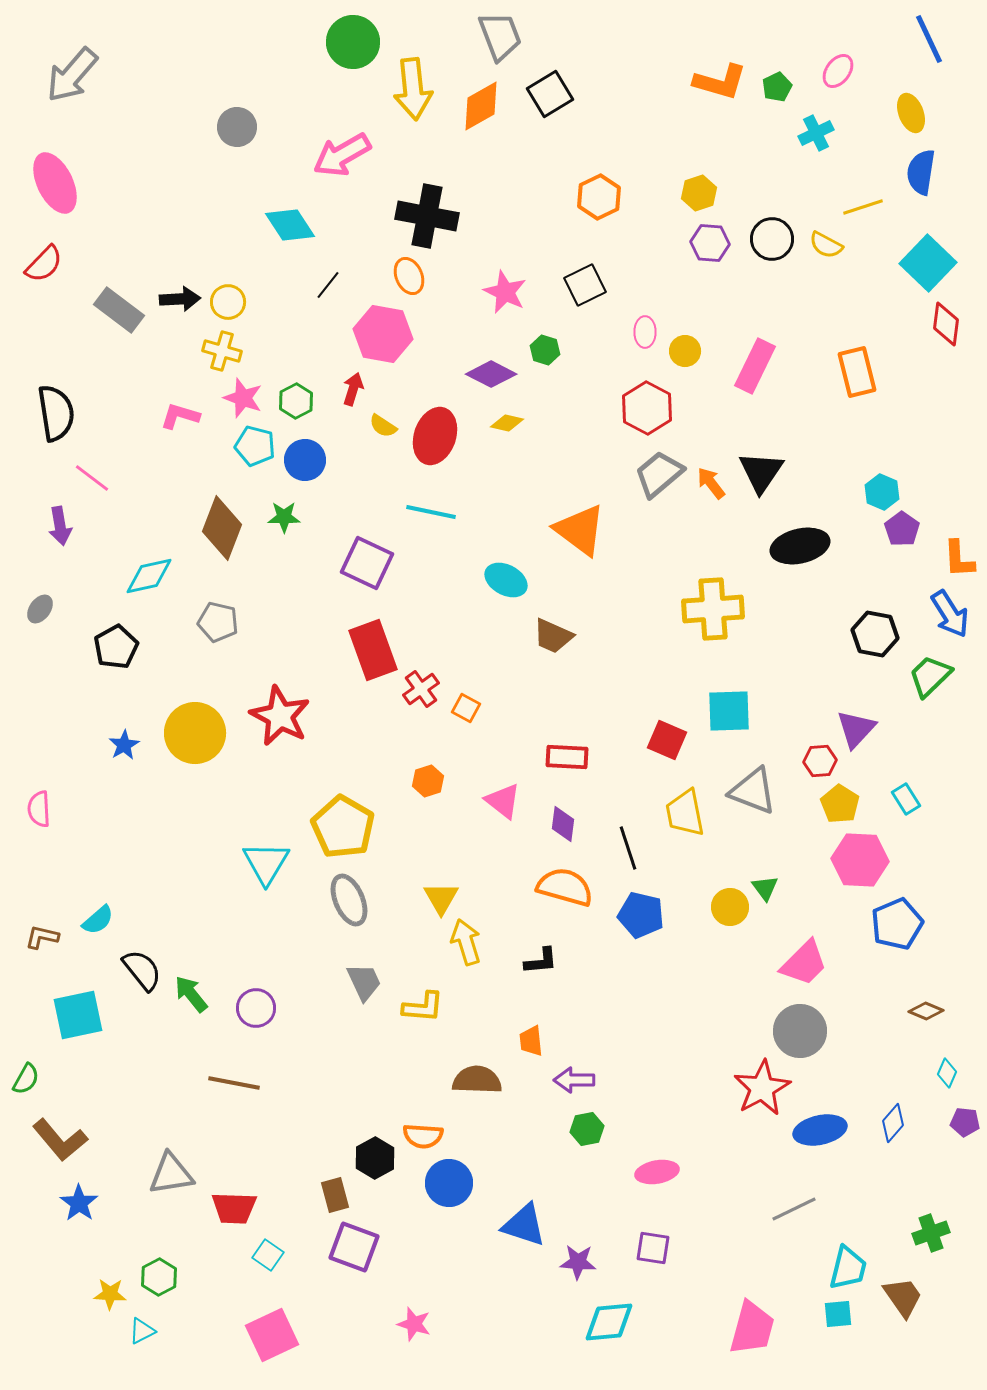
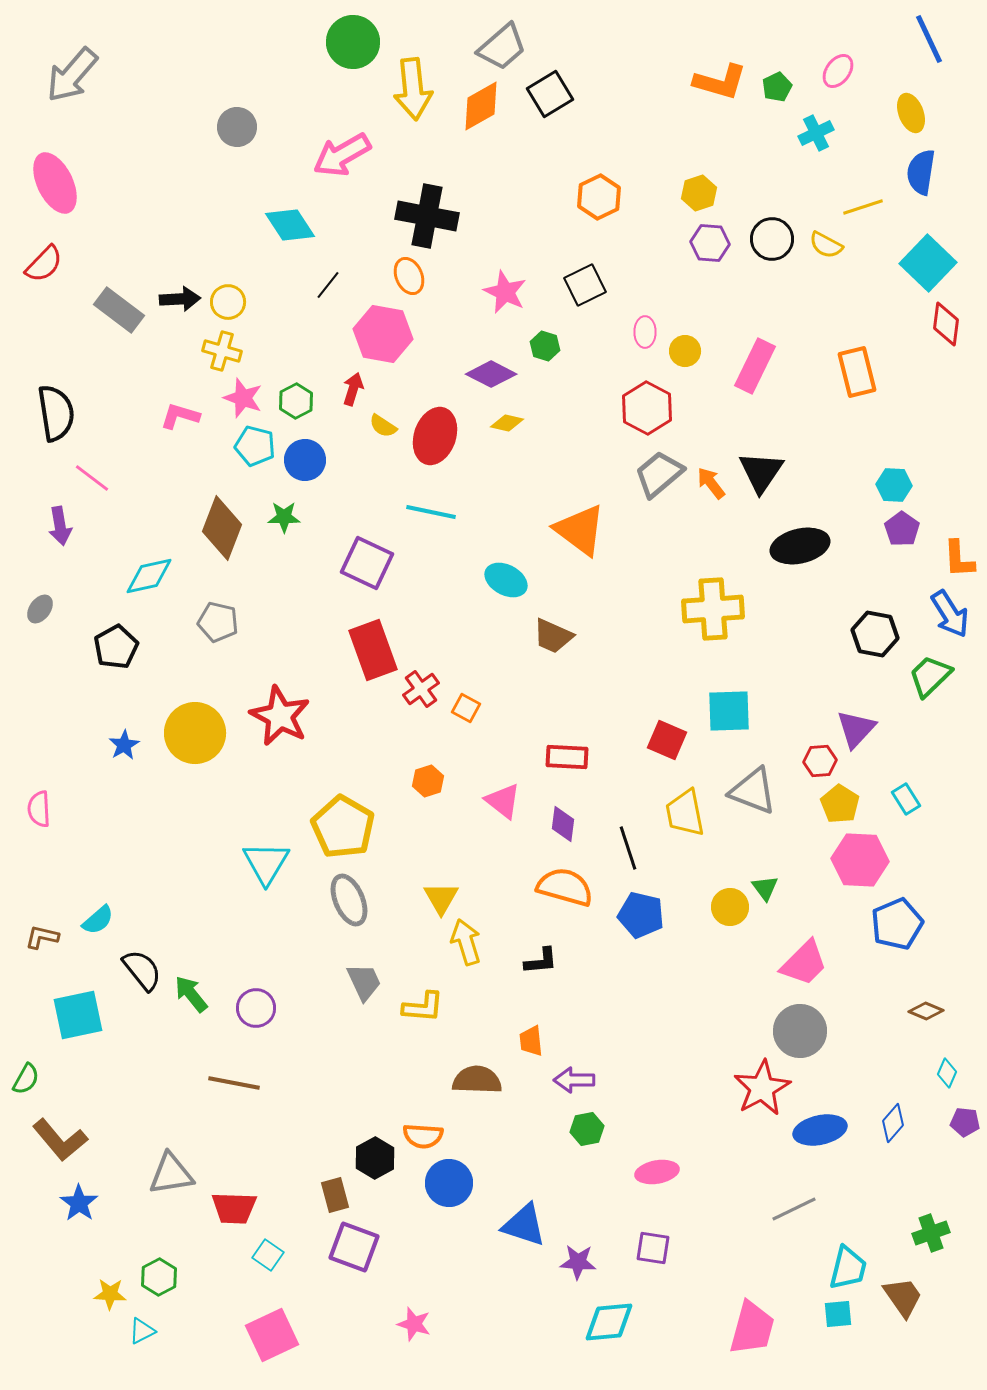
gray trapezoid at (500, 36): moved 2 px right, 11 px down; rotated 70 degrees clockwise
green hexagon at (545, 350): moved 4 px up
cyan hexagon at (882, 492): moved 12 px right, 7 px up; rotated 20 degrees counterclockwise
